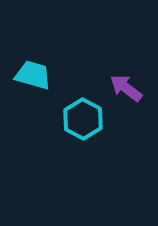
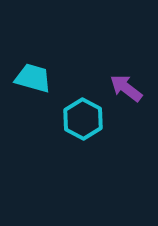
cyan trapezoid: moved 3 px down
